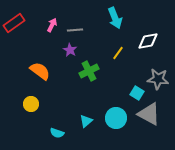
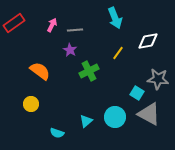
cyan circle: moved 1 px left, 1 px up
